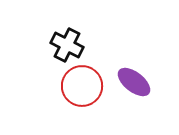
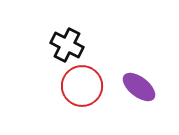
purple ellipse: moved 5 px right, 5 px down
